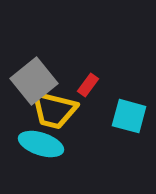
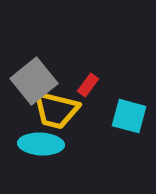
yellow trapezoid: moved 2 px right
cyan ellipse: rotated 15 degrees counterclockwise
